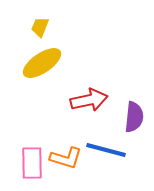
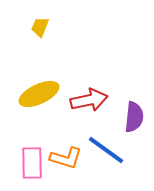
yellow ellipse: moved 3 px left, 31 px down; rotated 9 degrees clockwise
blue line: rotated 21 degrees clockwise
